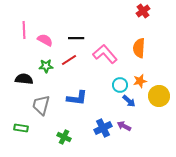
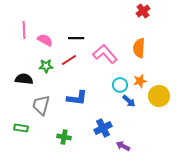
purple arrow: moved 1 px left, 20 px down
green cross: rotated 16 degrees counterclockwise
